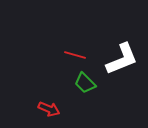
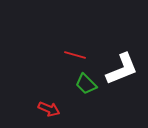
white L-shape: moved 10 px down
green trapezoid: moved 1 px right, 1 px down
